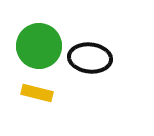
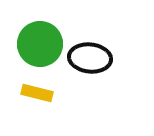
green circle: moved 1 px right, 2 px up
